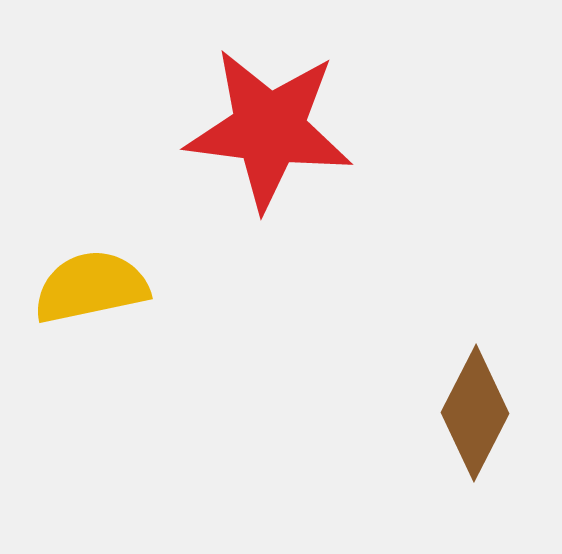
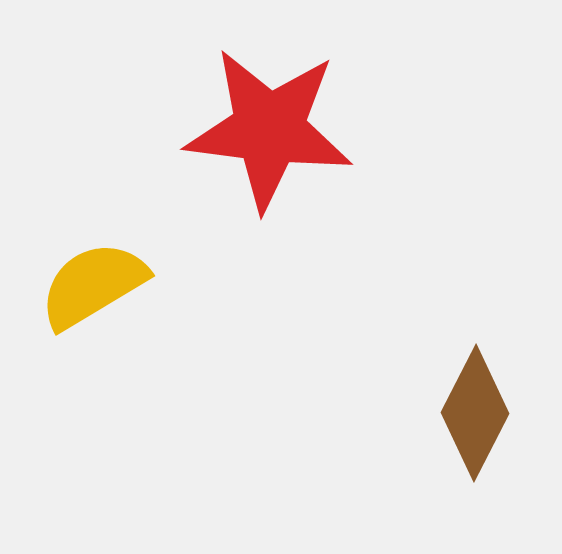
yellow semicircle: moved 2 px right, 2 px up; rotated 19 degrees counterclockwise
